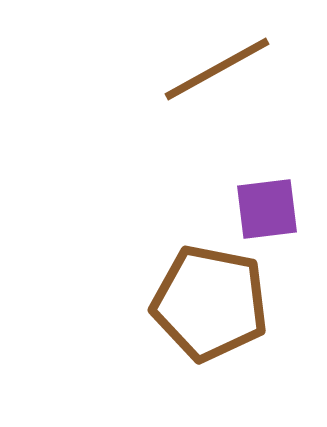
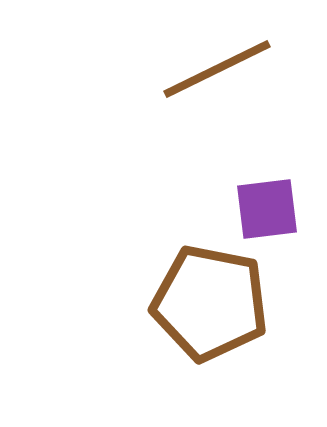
brown line: rotated 3 degrees clockwise
